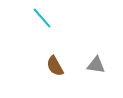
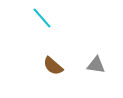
brown semicircle: moved 2 px left; rotated 20 degrees counterclockwise
